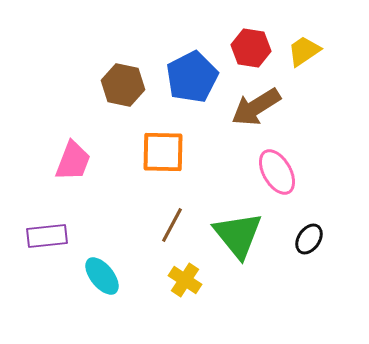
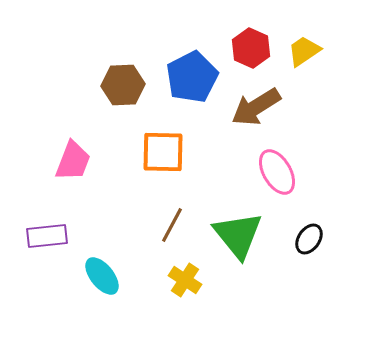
red hexagon: rotated 15 degrees clockwise
brown hexagon: rotated 15 degrees counterclockwise
